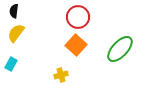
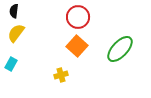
orange square: moved 1 px right, 1 px down
